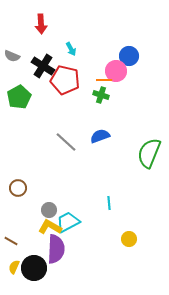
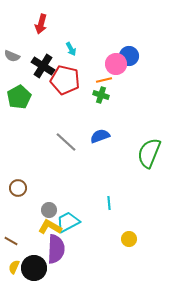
red arrow: rotated 18 degrees clockwise
pink circle: moved 7 px up
orange line: rotated 14 degrees counterclockwise
